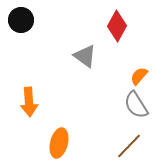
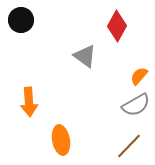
gray semicircle: rotated 88 degrees counterclockwise
orange ellipse: moved 2 px right, 3 px up; rotated 24 degrees counterclockwise
